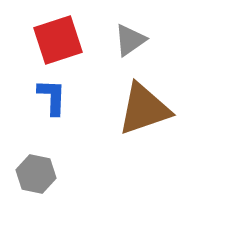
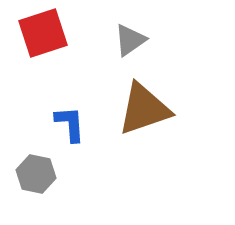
red square: moved 15 px left, 7 px up
blue L-shape: moved 18 px right, 27 px down; rotated 6 degrees counterclockwise
